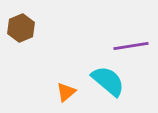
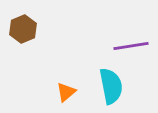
brown hexagon: moved 2 px right, 1 px down
cyan semicircle: moved 3 px right, 5 px down; rotated 39 degrees clockwise
